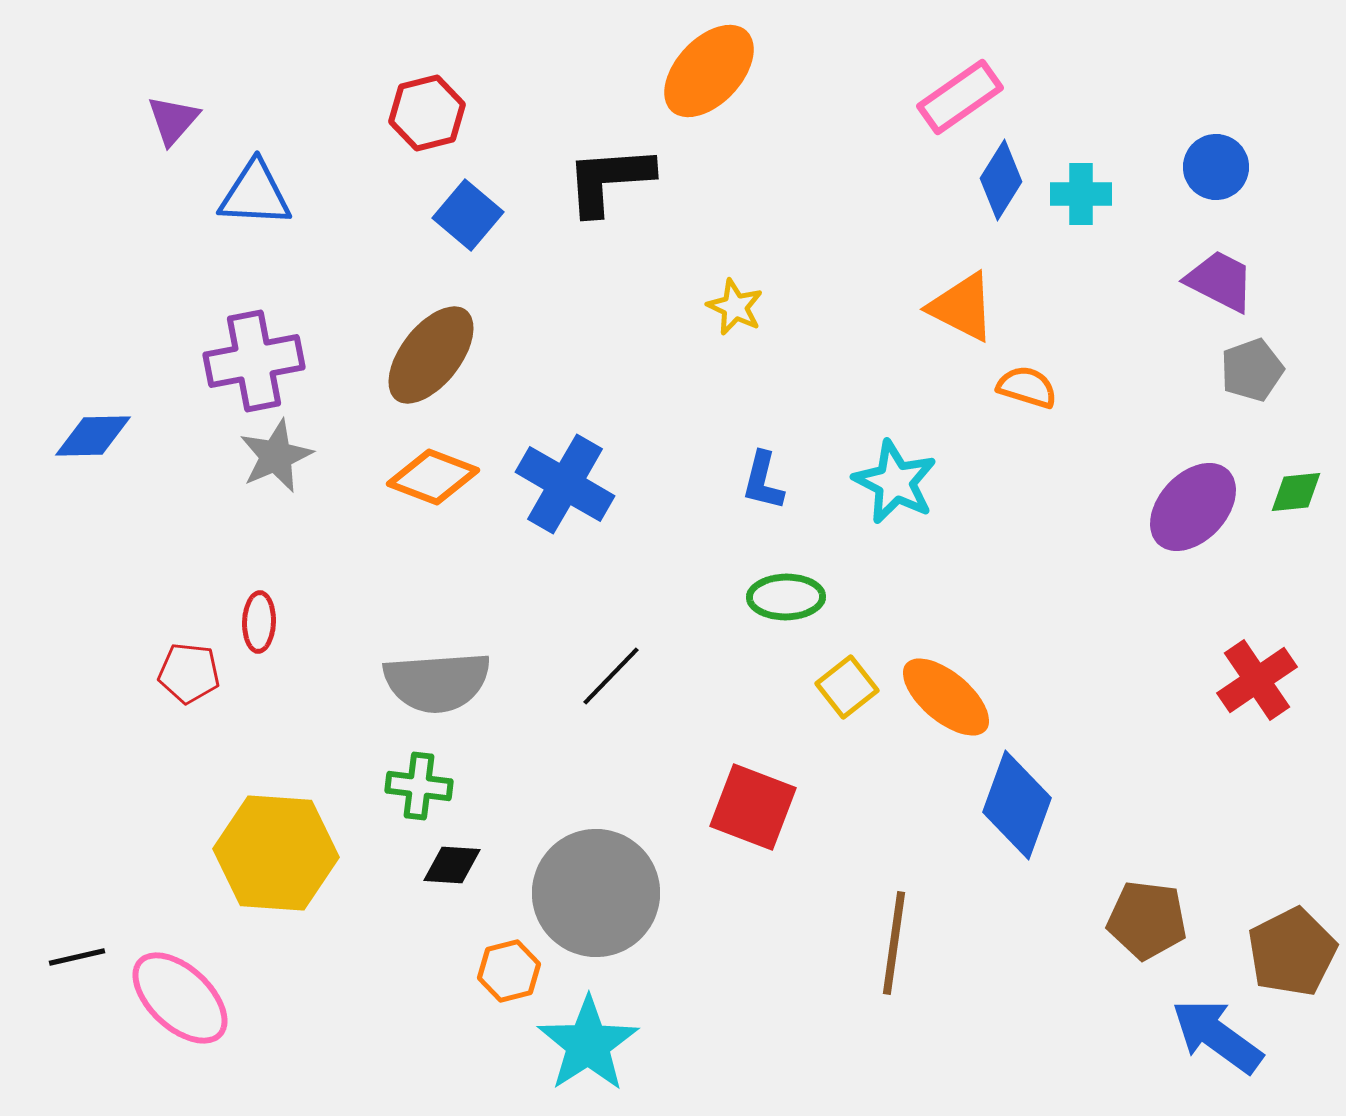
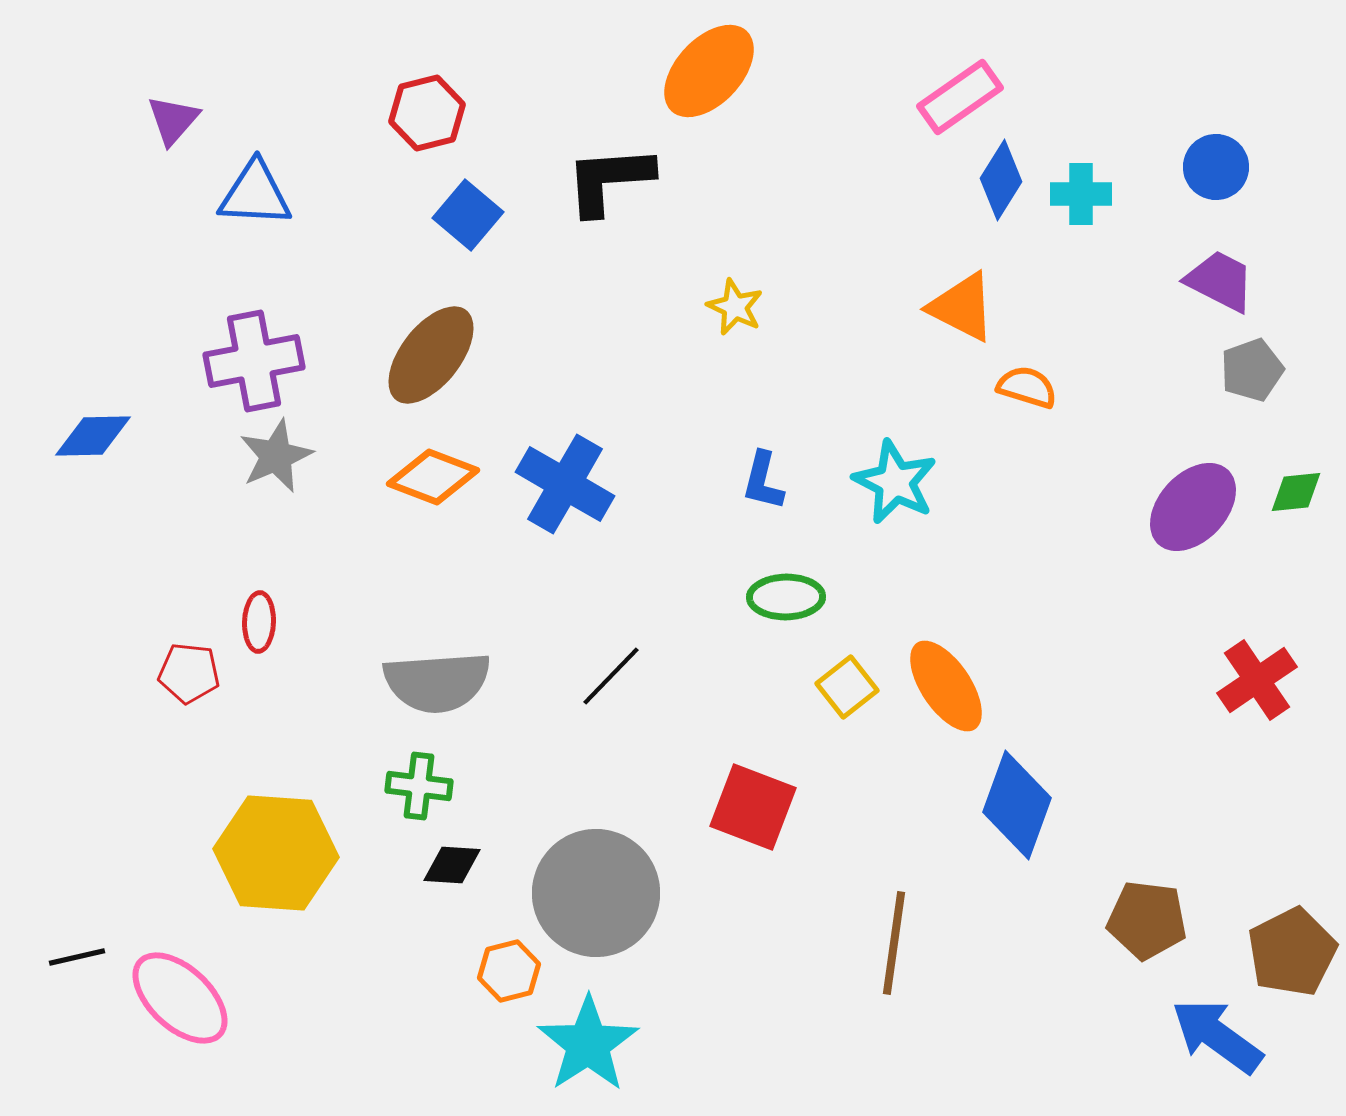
orange ellipse at (946, 697): moved 11 px up; rotated 16 degrees clockwise
